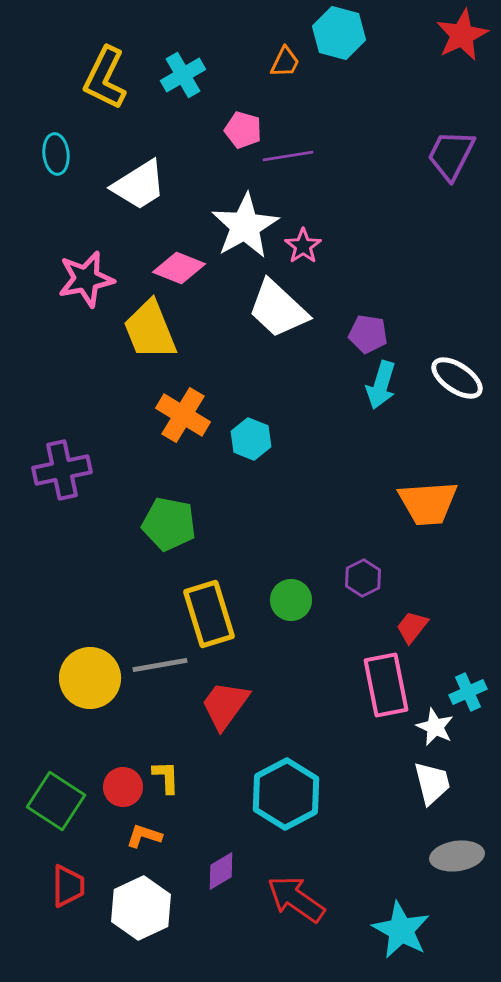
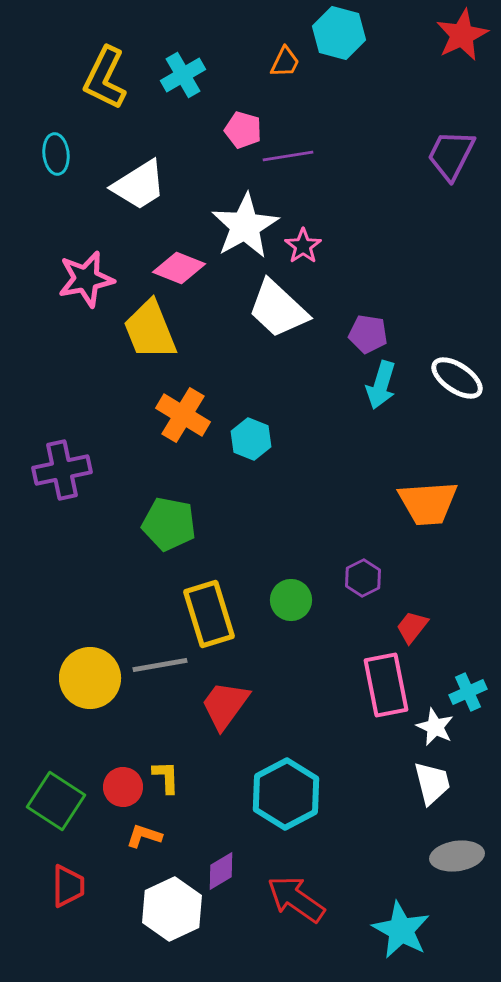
white hexagon at (141, 908): moved 31 px right, 1 px down
